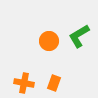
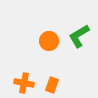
orange rectangle: moved 2 px left, 2 px down
